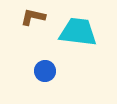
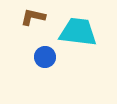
blue circle: moved 14 px up
